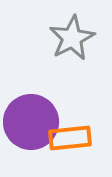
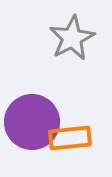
purple circle: moved 1 px right
